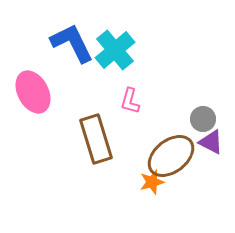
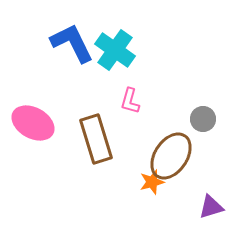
cyan cross: rotated 15 degrees counterclockwise
pink ellipse: moved 31 px down; rotated 33 degrees counterclockwise
purple triangle: moved 65 px down; rotated 44 degrees counterclockwise
brown ellipse: rotated 18 degrees counterclockwise
